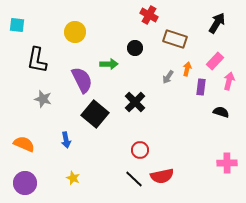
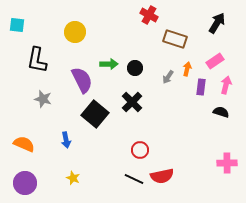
black circle: moved 20 px down
pink rectangle: rotated 12 degrees clockwise
pink arrow: moved 3 px left, 4 px down
black cross: moved 3 px left
black line: rotated 18 degrees counterclockwise
